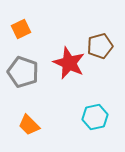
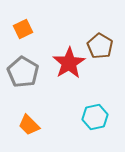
orange square: moved 2 px right
brown pentagon: rotated 25 degrees counterclockwise
red star: rotated 16 degrees clockwise
gray pentagon: rotated 12 degrees clockwise
